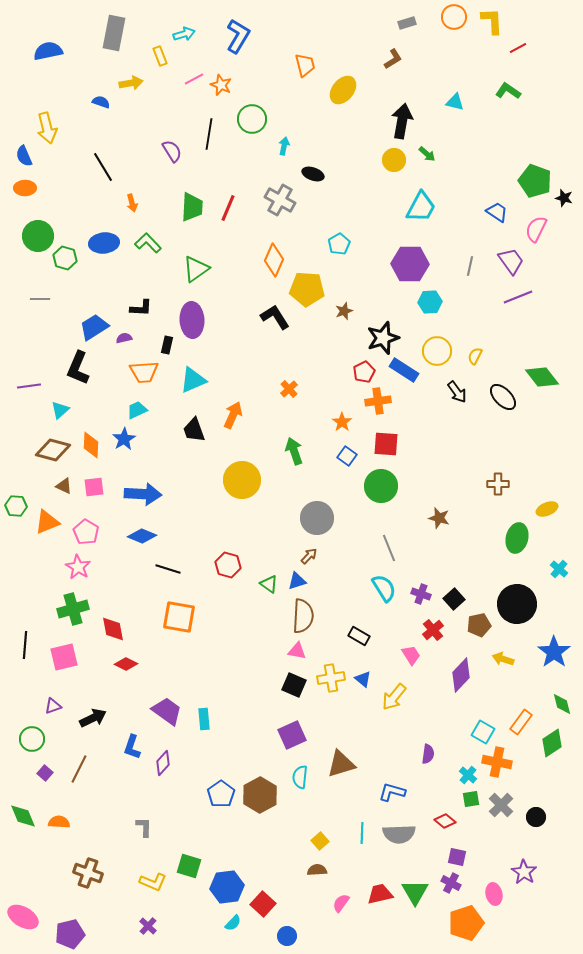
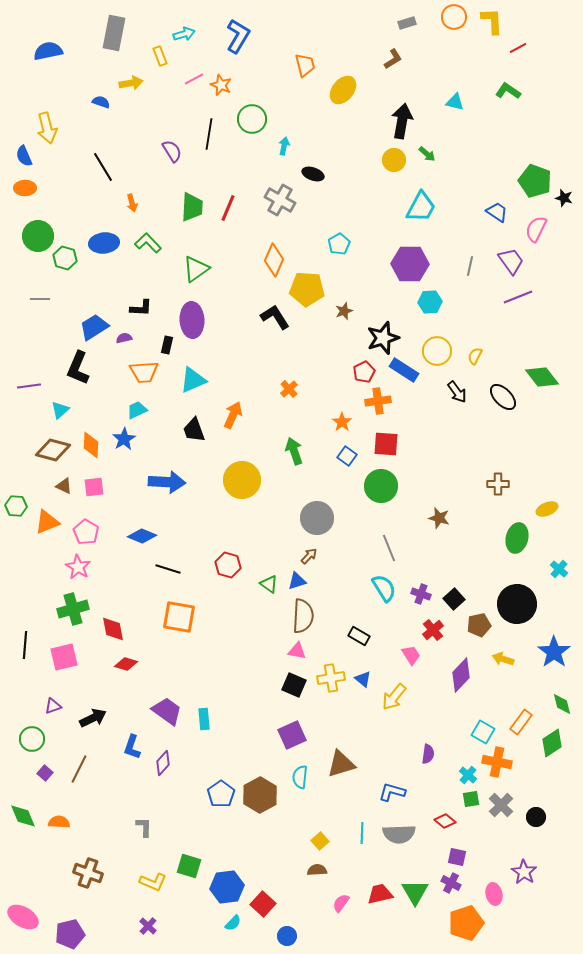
blue arrow at (143, 494): moved 24 px right, 12 px up
red diamond at (126, 664): rotated 10 degrees counterclockwise
